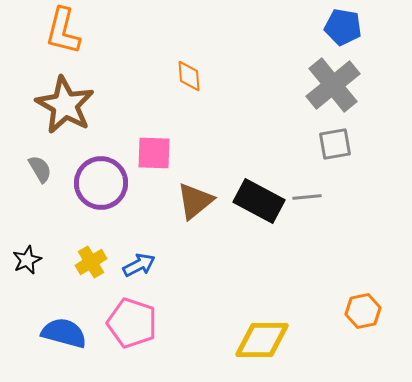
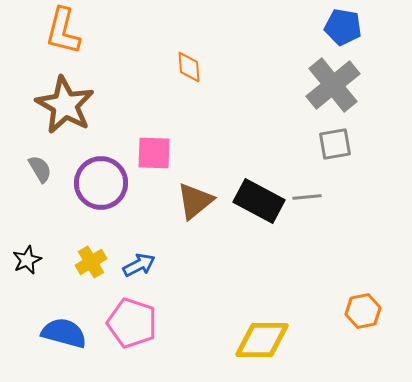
orange diamond: moved 9 px up
